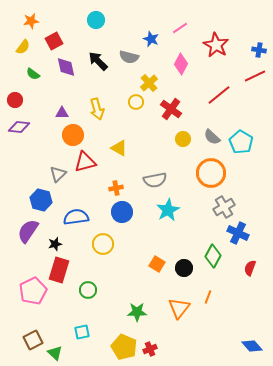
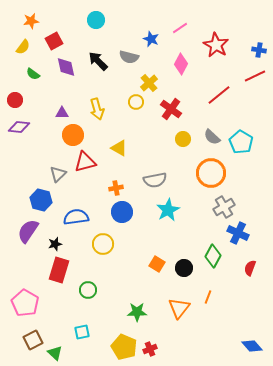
pink pentagon at (33, 291): moved 8 px left, 12 px down; rotated 16 degrees counterclockwise
